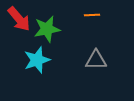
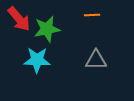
cyan star: rotated 20 degrees clockwise
